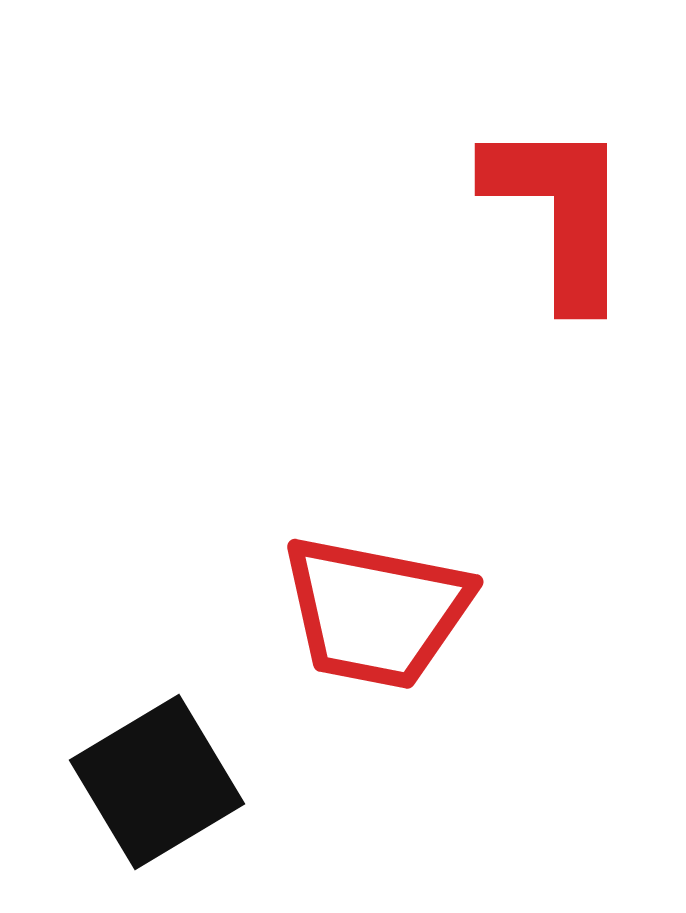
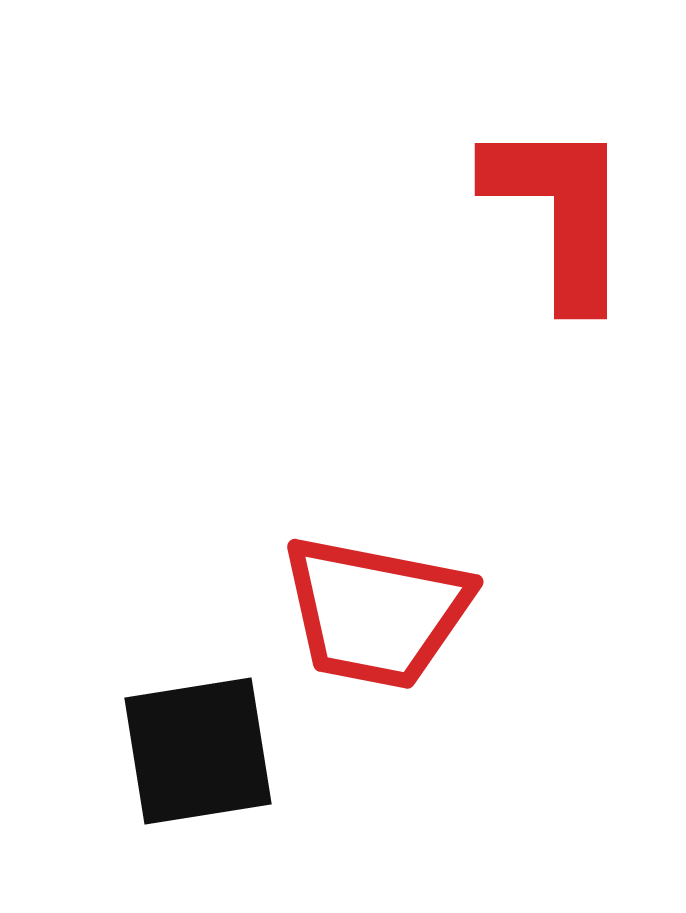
black square: moved 41 px right, 31 px up; rotated 22 degrees clockwise
